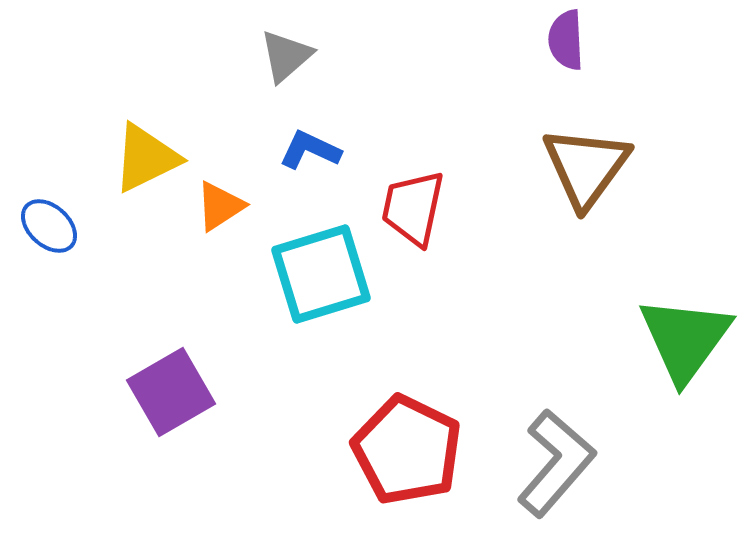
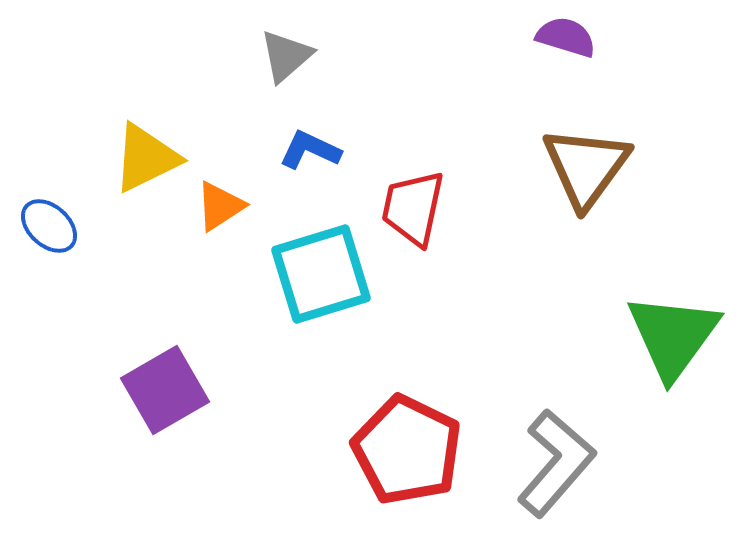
purple semicircle: moved 3 px up; rotated 110 degrees clockwise
green triangle: moved 12 px left, 3 px up
purple square: moved 6 px left, 2 px up
